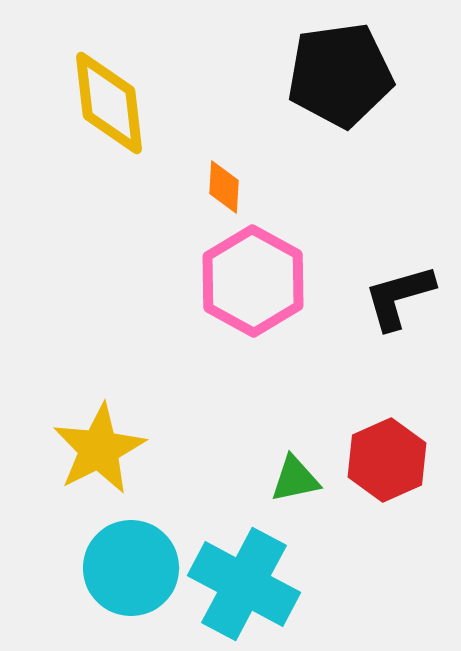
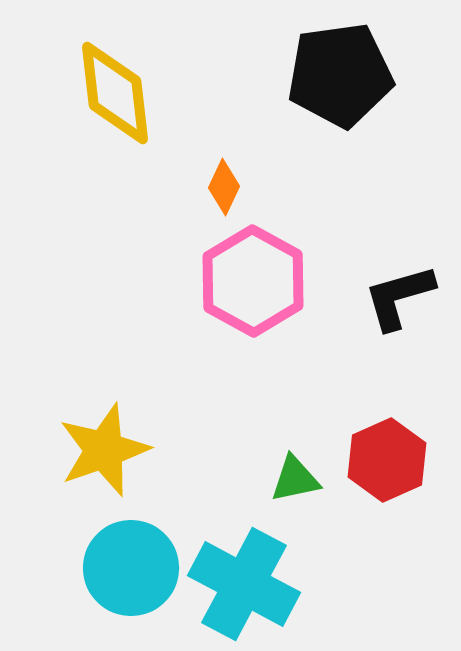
yellow diamond: moved 6 px right, 10 px up
orange diamond: rotated 22 degrees clockwise
yellow star: moved 5 px right, 1 px down; rotated 8 degrees clockwise
